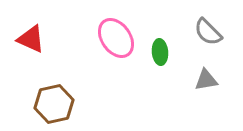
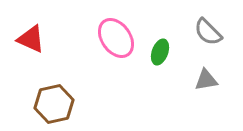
green ellipse: rotated 25 degrees clockwise
